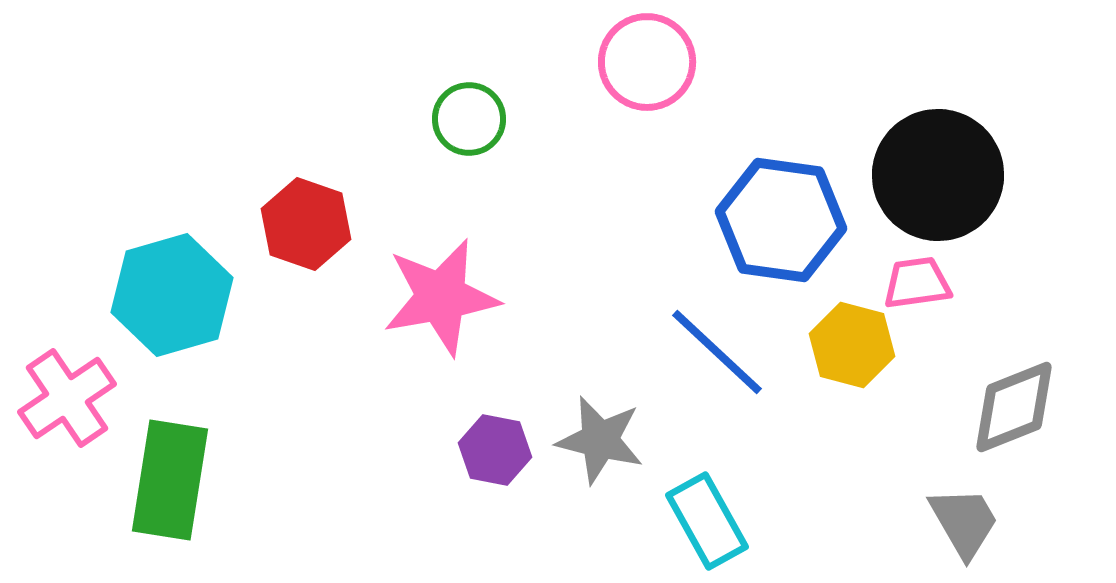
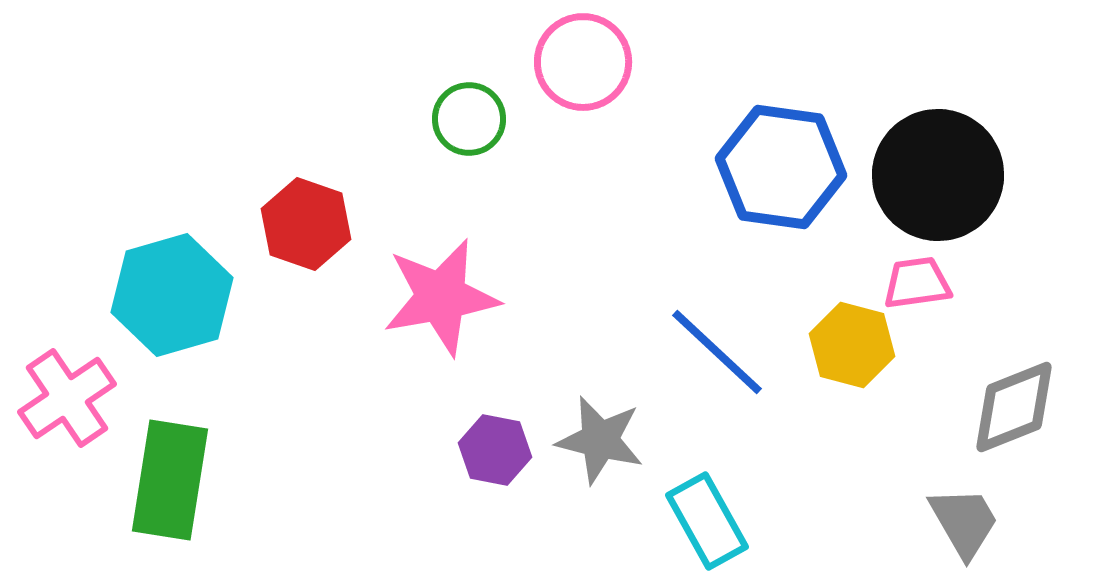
pink circle: moved 64 px left
blue hexagon: moved 53 px up
